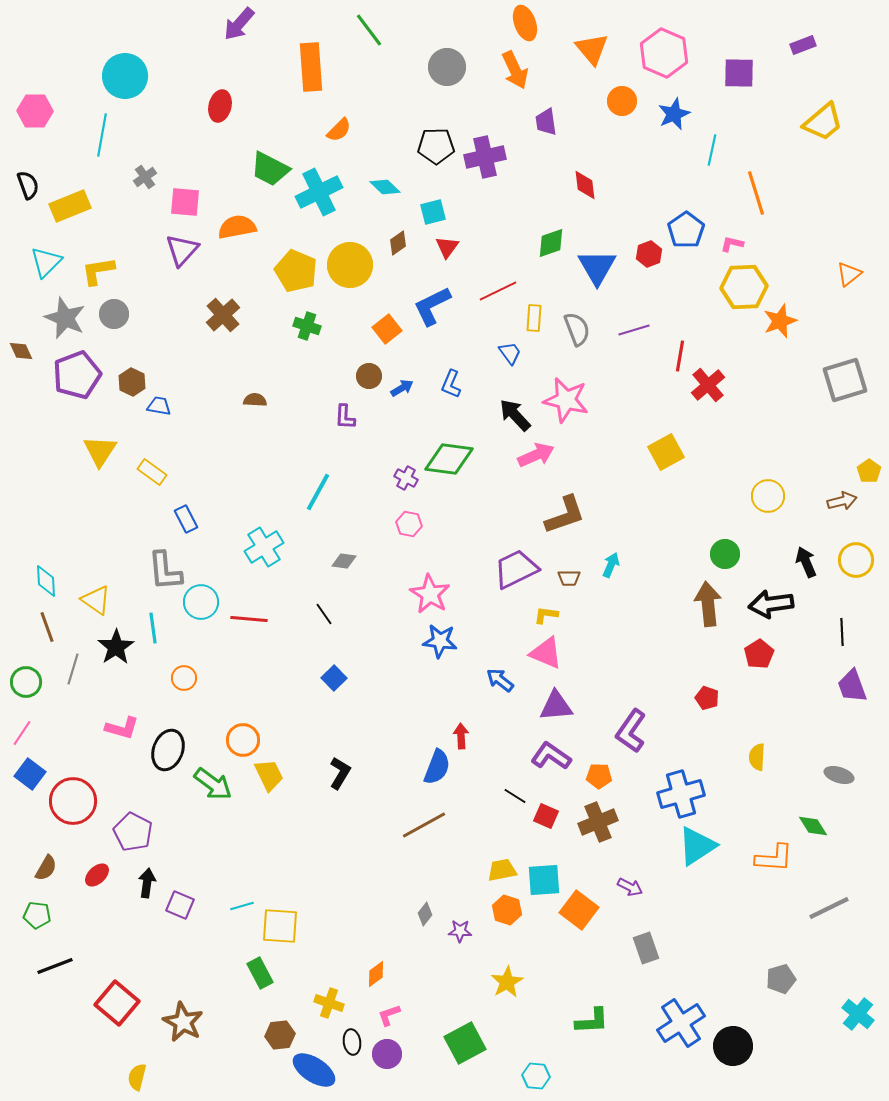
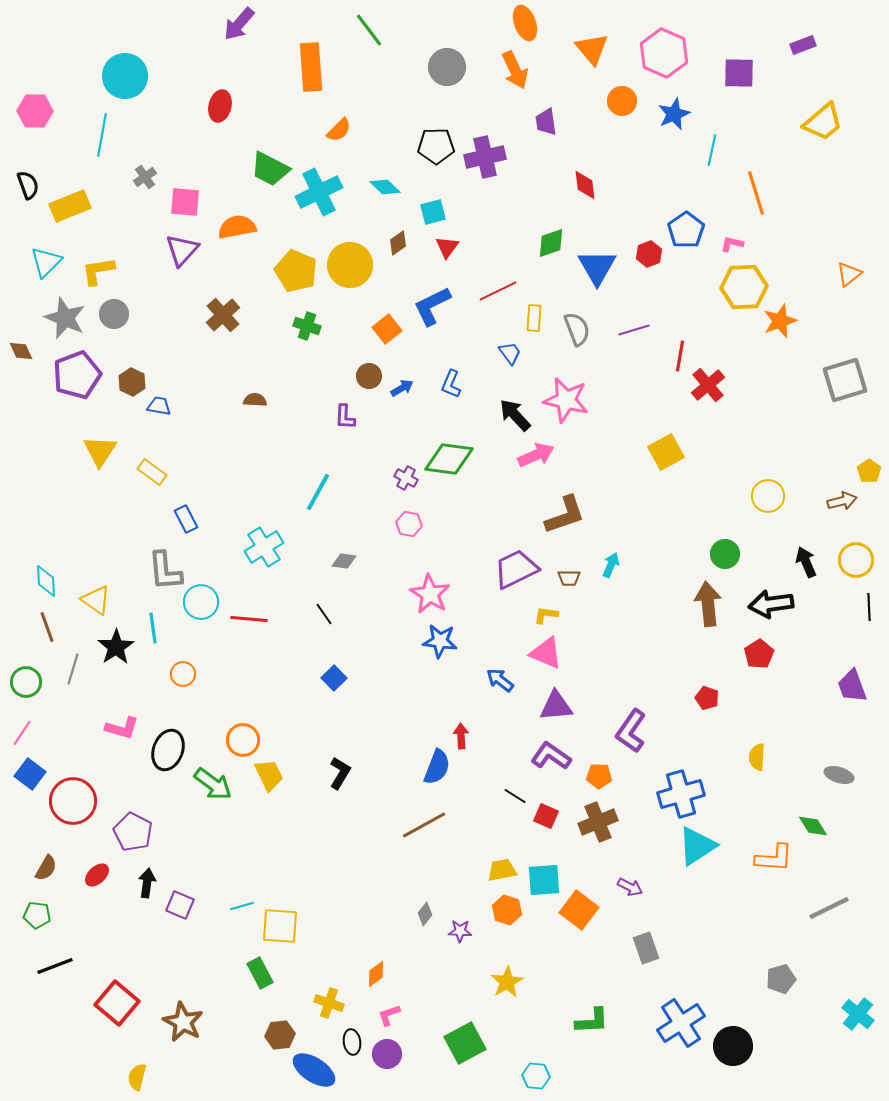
black line at (842, 632): moved 27 px right, 25 px up
orange circle at (184, 678): moved 1 px left, 4 px up
